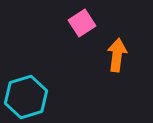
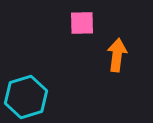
pink square: rotated 32 degrees clockwise
